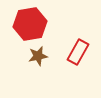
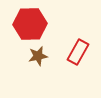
red hexagon: rotated 8 degrees clockwise
